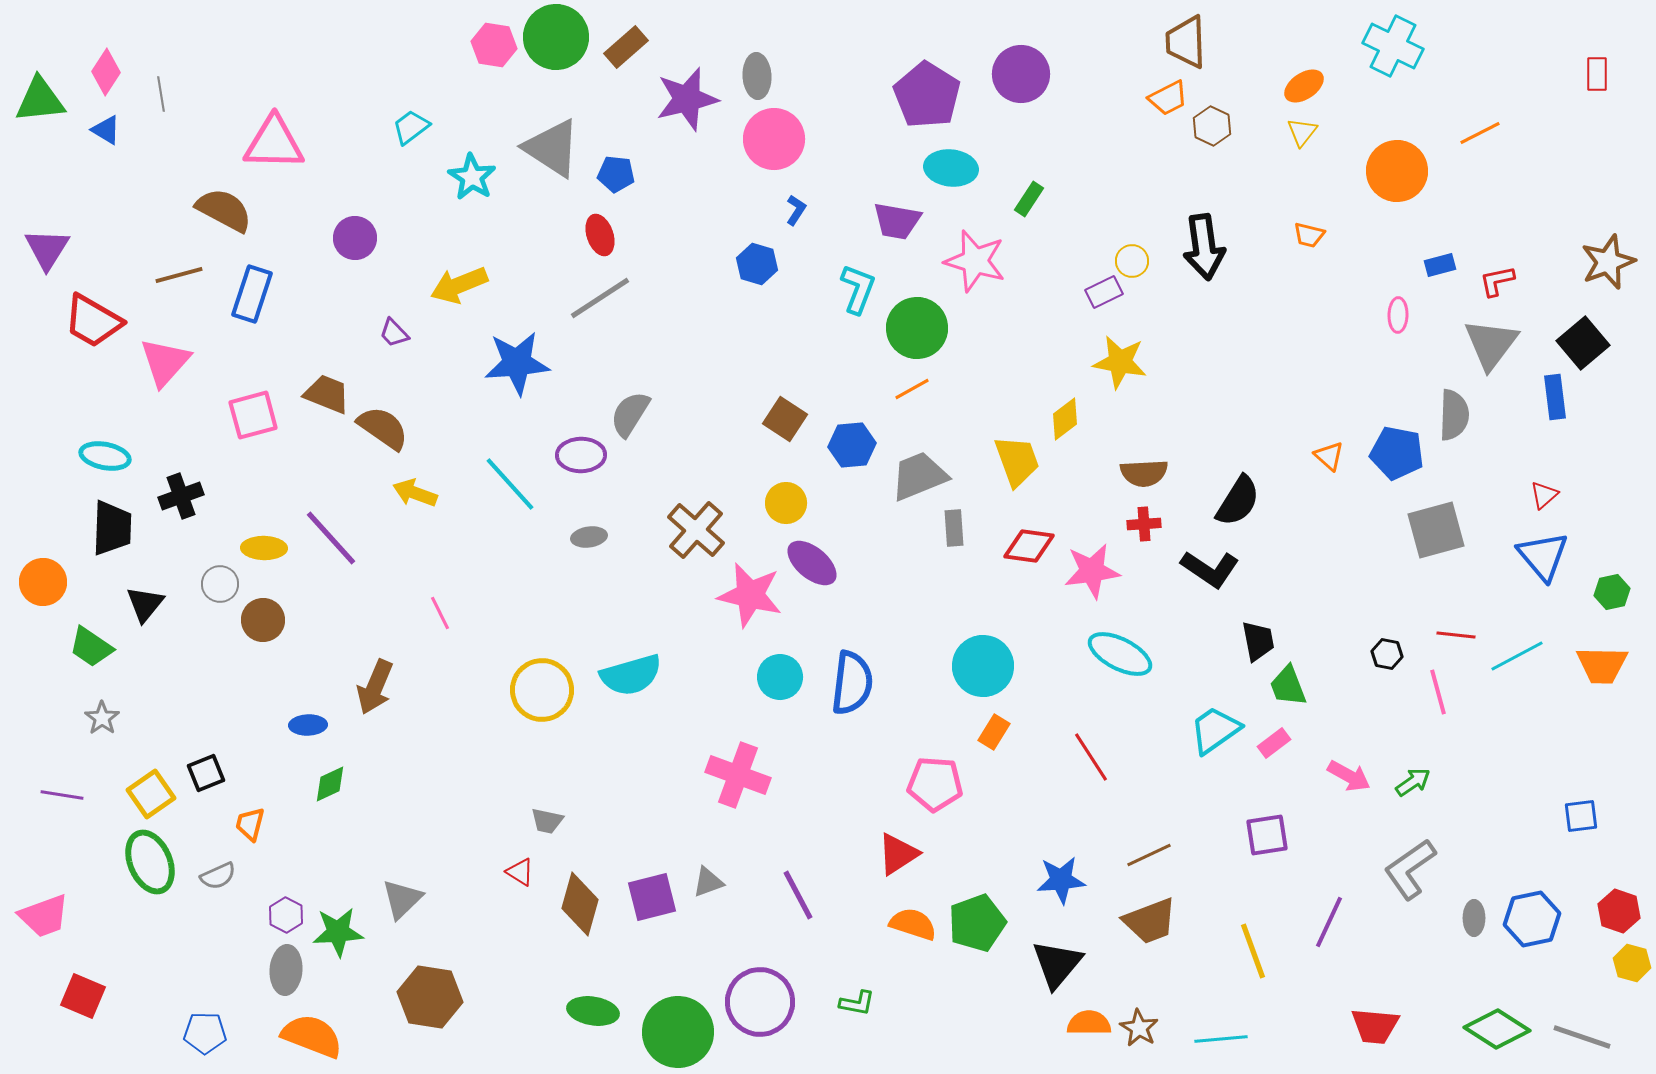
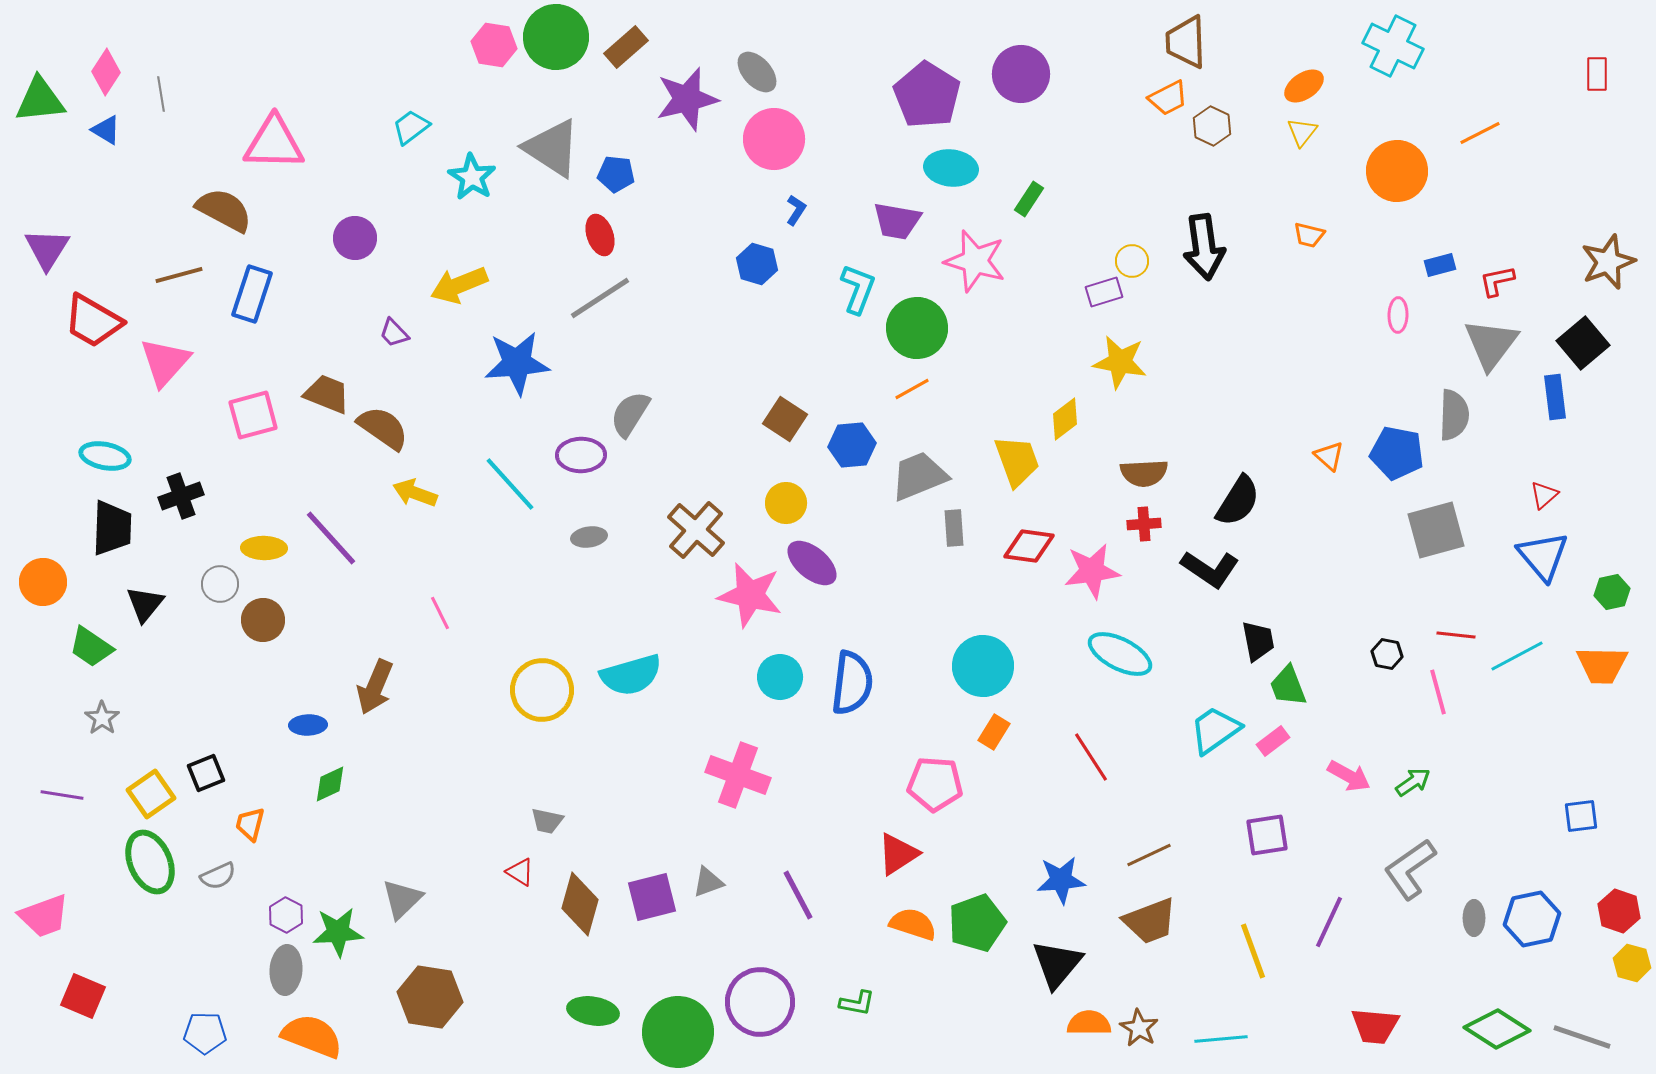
gray ellipse at (757, 76): moved 4 px up; rotated 39 degrees counterclockwise
purple rectangle at (1104, 292): rotated 9 degrees clockwise
pink rectangle at (1274, 743): moved 1 px left, 2 px up
